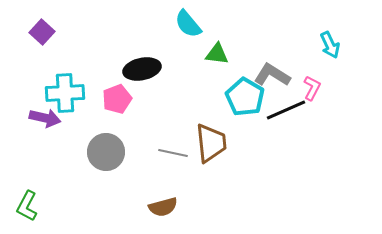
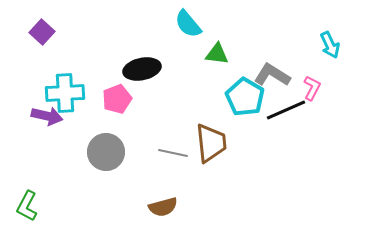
purple arrow: moved 2 px right, 2 px up
